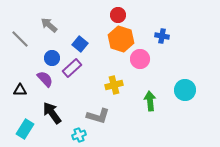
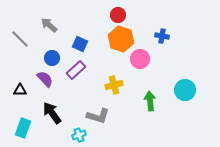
blue square: rotated 14 degrees counterclockwise
purple rectangle: moved 4 px right, 2 px down
cyan rectangle: moved 2 px left, 1 px up; rotated 12 degrees counterclockwise
